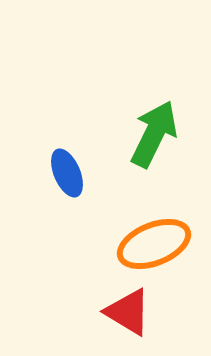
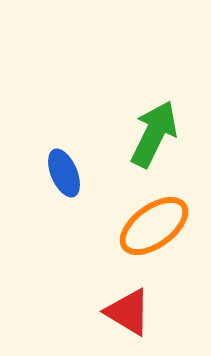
blue ellipse: moved 3 px left
orange ellipse: moved 18 px up; rotated 14 degrees counterclockwise
